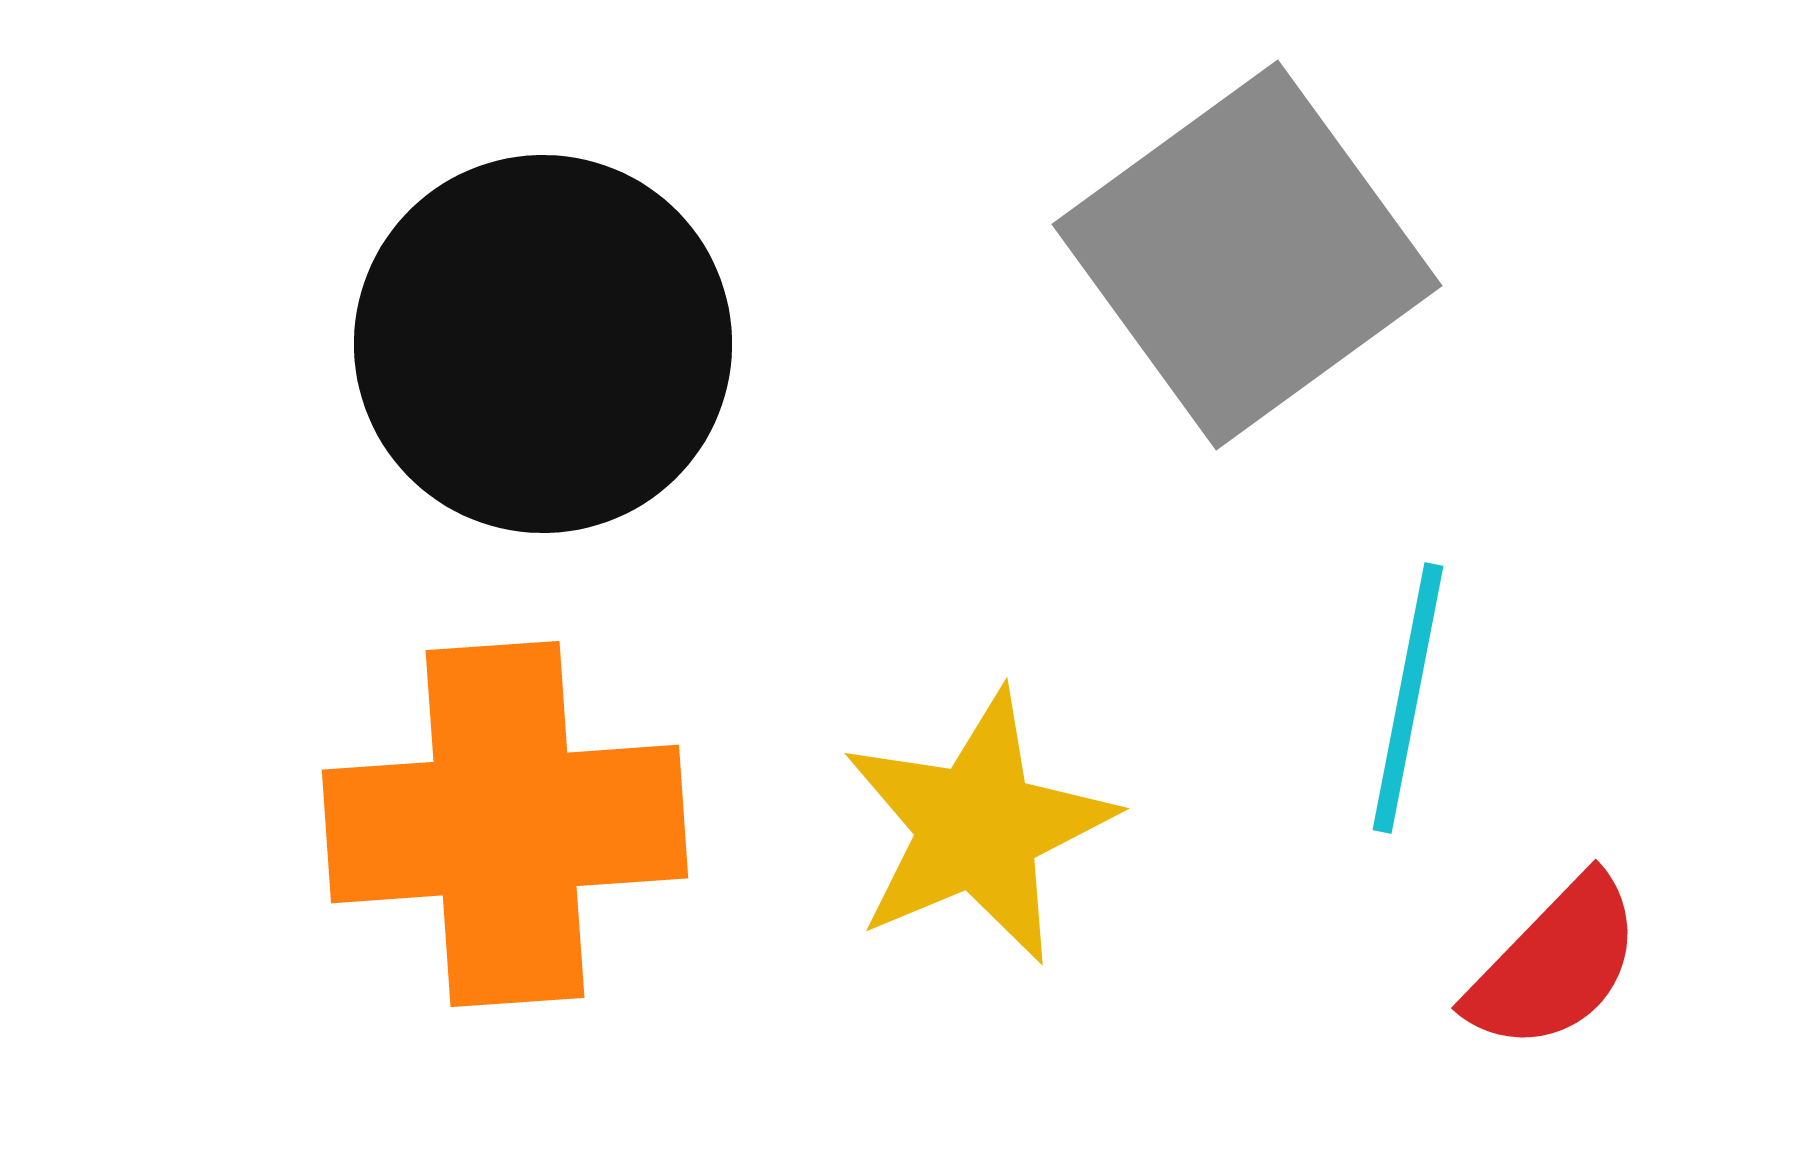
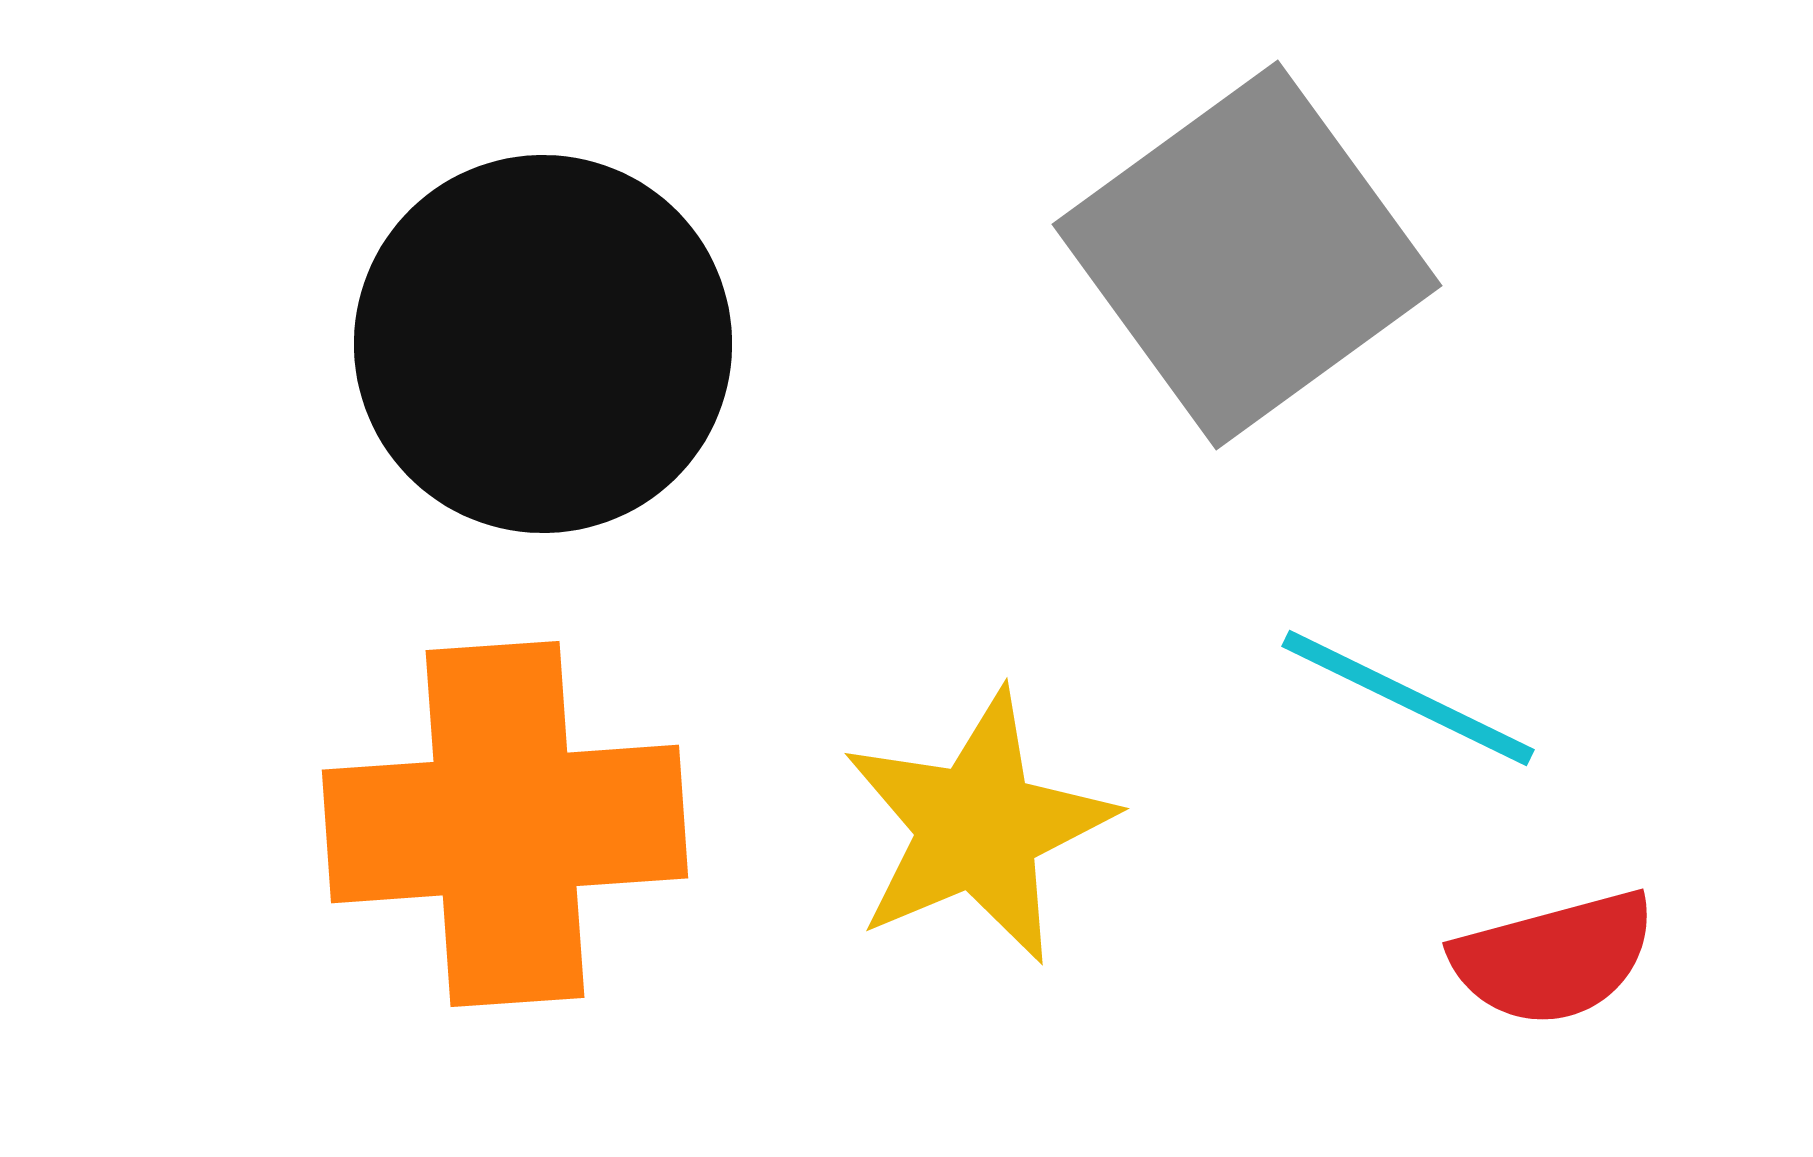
cyan line: rotated 75 degrees counterclockwise
red semicircle: moved 1 px left, 6 px up; rotated 31 degrees clockwise
